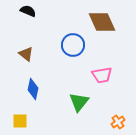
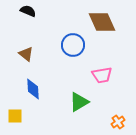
blue diamond: rotated 15 degrees counterclockwise
green triangle: rotated 20 degrees clockwise
yellow square: moved 5 px left, 5 px up
